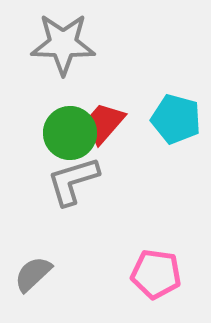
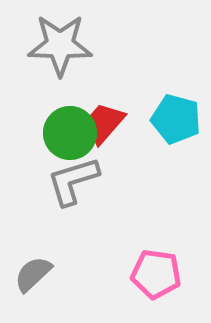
gray star: moved 3 px left, 1 px down
